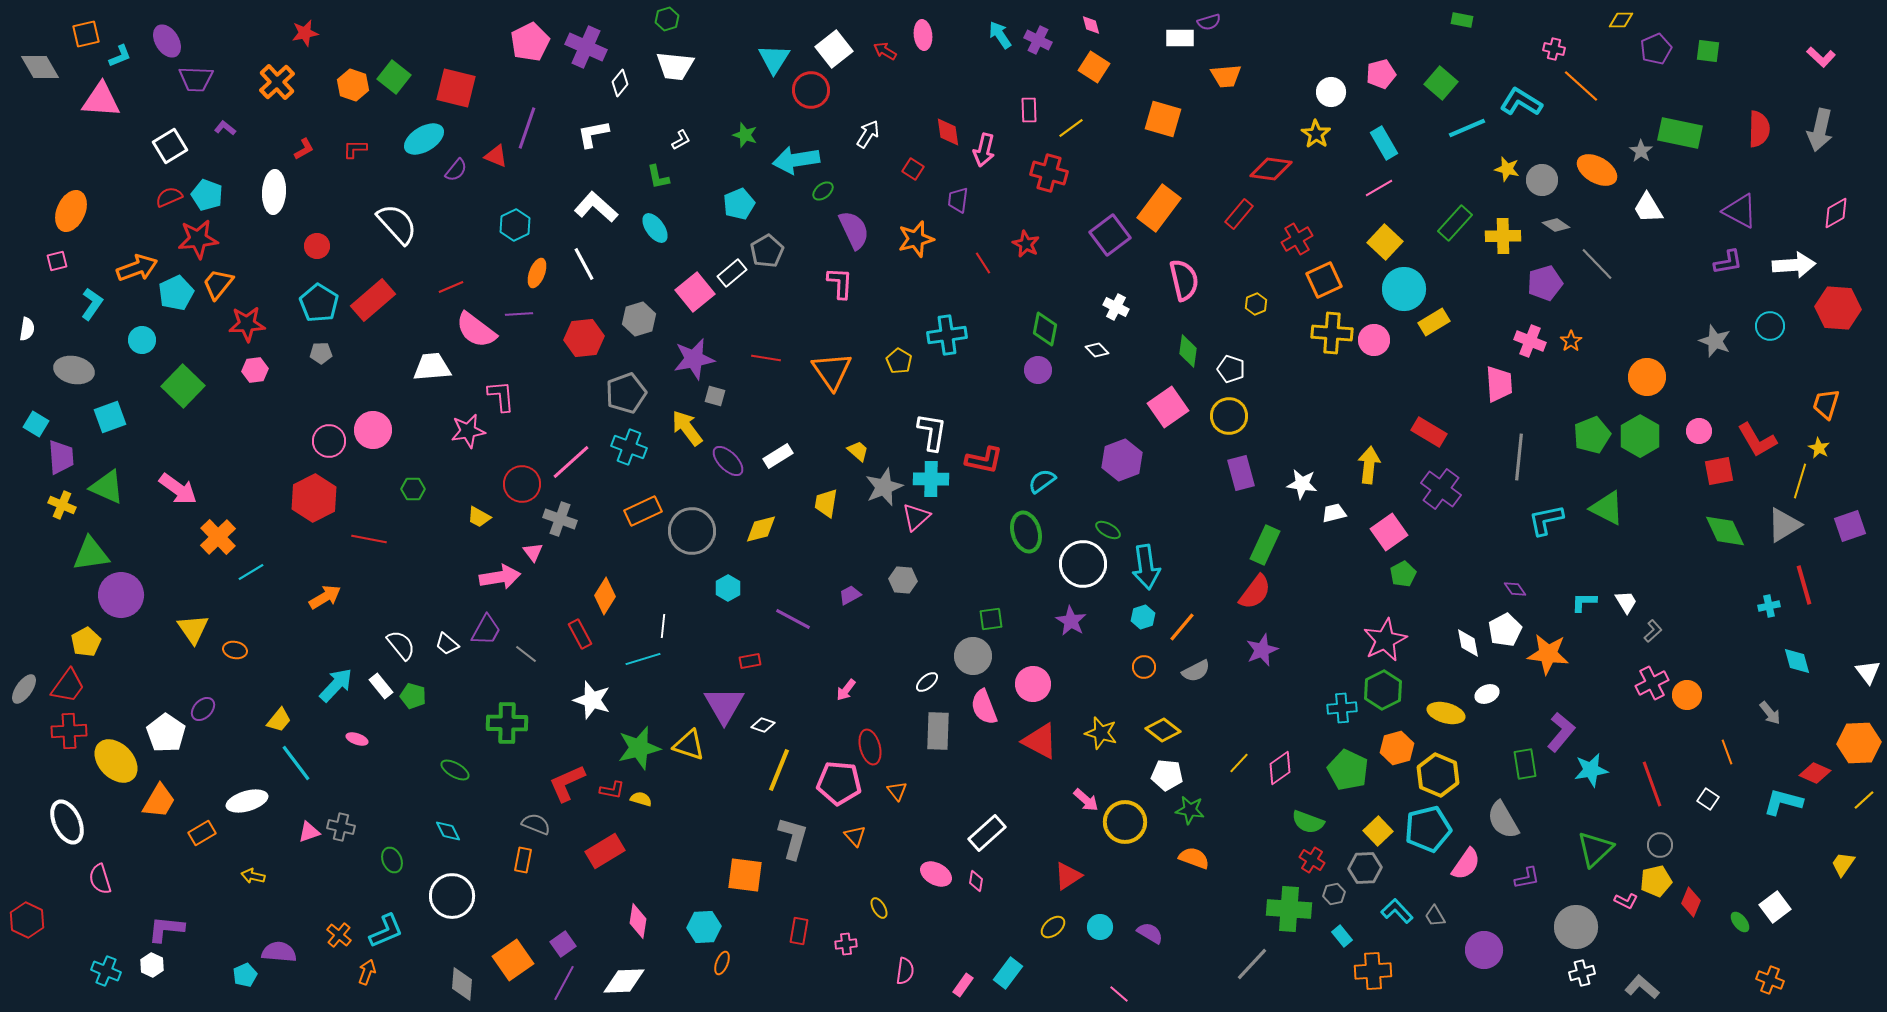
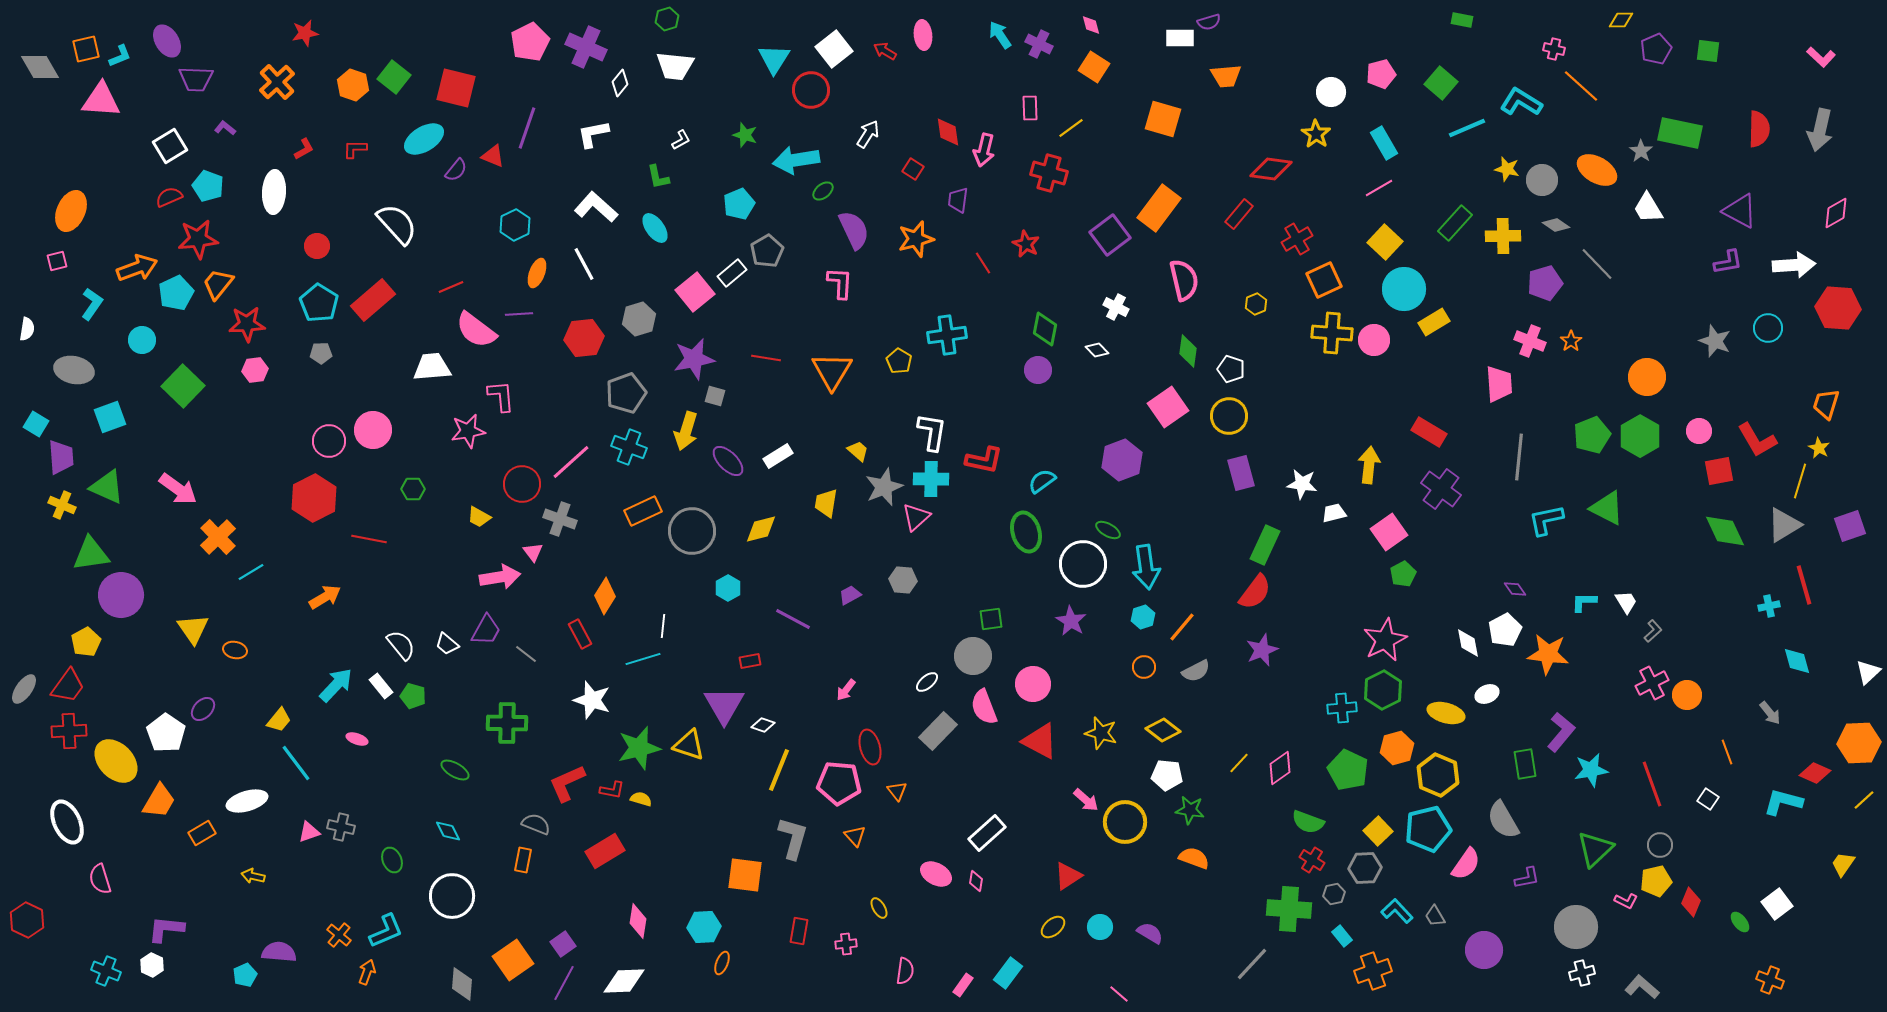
orange square at (86, 34): moved 15 px down
purple cross at (1038, 40): moved 1 px right, 4 px down
pink rectangle at (1029, 110): moved 1 px right, 2 px up
red triangle at (496, 156): moved 3 px left
cyan pentagon at (207, 195): moved 1 px right, 9 px up
cyan circle at (1770, 326): moved 2 px left, 2 px down
orange triangle at (832, 371): rotated 6 degrees clockwise
yellow arrow at (687, 428): moved 1 px left, 3 px down; rotated 126 degrees counterclockwise
white triangle at (1868, 672): rotated 24 degrees clockwise
gray rectangle at (938, 731): rotated 42 degrees clockwise
white square at (1775, 907): moved 2 px right, 3 px up
orange cross at (1373, 971): rotated 15 degrees counterclockwise
